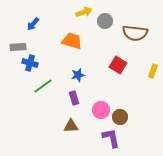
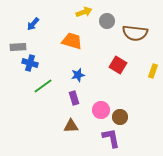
gray circle: moved 2 px right
